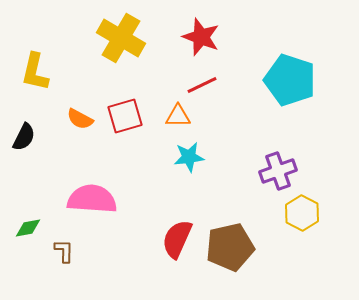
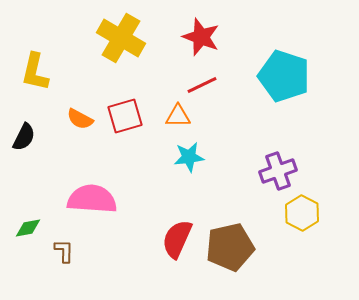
cyan pentagon: moved 6 px left, 4 px up
